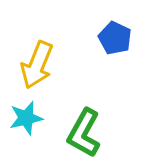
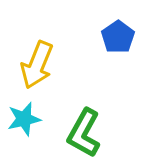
blue pentagon: moved 3 px right, 1 px up; rotated 12 degrees clockwise
cyan star: moved 2 px left, 1 px down
